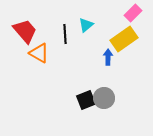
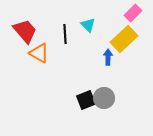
cyan triangle: moved 2 px right; rotated 35 degrees counterclockwise
yellow rectangle: rotated 8 degrees counterclockwise
